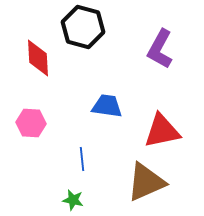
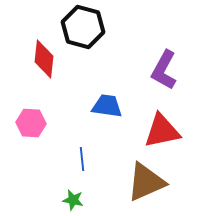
purple L-shape: moved 4 px right, 21 px down
red diamond: moved 6 px right, 1 px down; rotated 9 degrees clockwise
